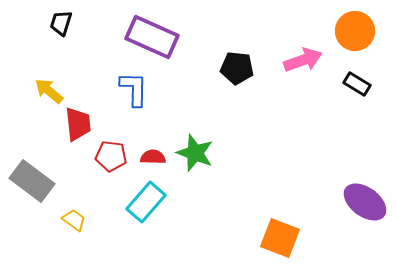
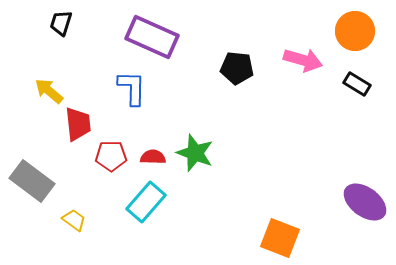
pink arrow: rotated 36 degrees clockwise
blue L-shape: moved 2 px left, 1 px up
red pentagon: rotated 8 degrees counterclockwise
